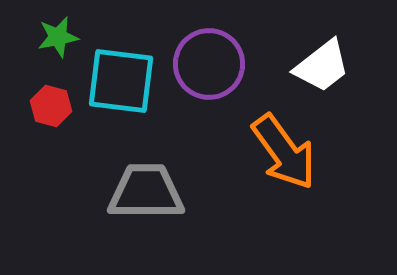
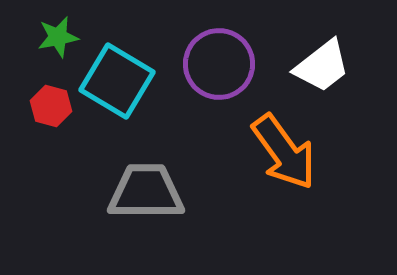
purple circle: moved 10 px right
cyan square: moved 4 px left; rotated 24 degrees clockwise
